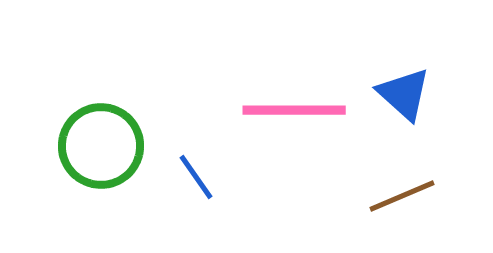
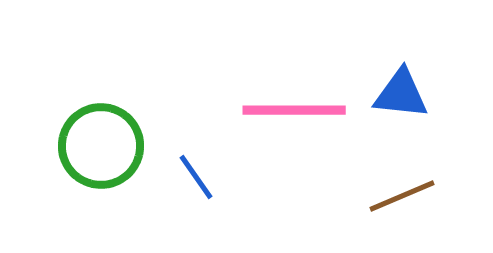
blue triangle: moved 3 px left; rotated 36 degrees counterclockwise
